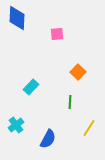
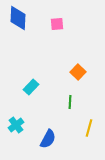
blue diamond: moved 1 px right
pink square: moved 10 px up
yellow line: rotated 18 degrees counterclockwise
